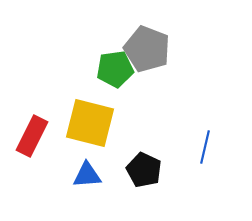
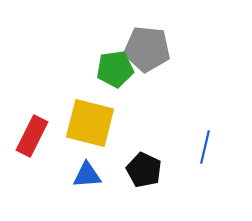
gray pentagon: rotated 15 degrees counterclockwise
